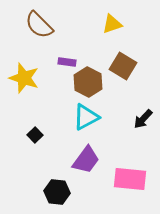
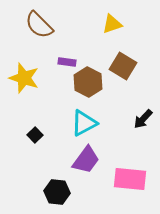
cyan triangle: moved 2 px left, 6 px down
